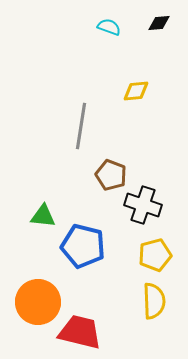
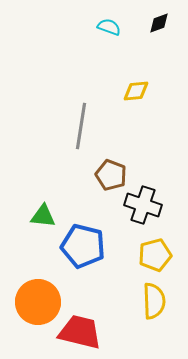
black diamond: rotated 15 degrees counterclockwise
